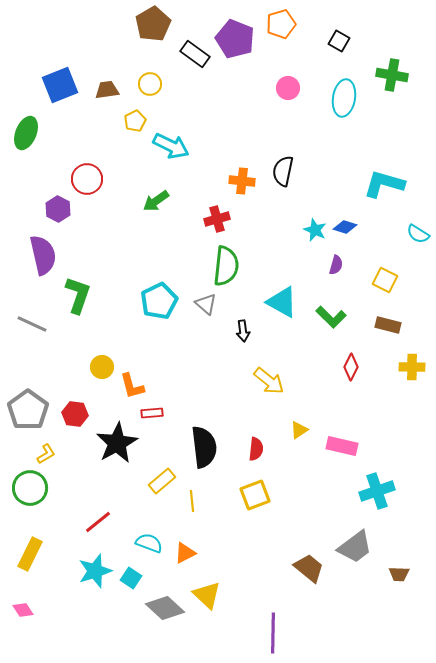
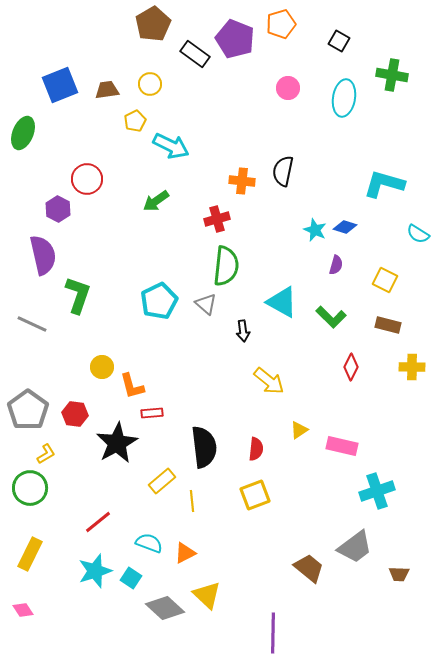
green ellipse at (26, 133): moved 3 px left
